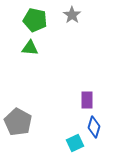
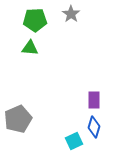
gray star: moved 1 px left, 1 px up
green pentagon: rotated 15 degrees counterclockwise
purple rectangle: moved 7 px right
gray pentagon: moved 3 px up; rotated 20 degrees clockwise
cyan square: moved 1 px left, 2 px up
